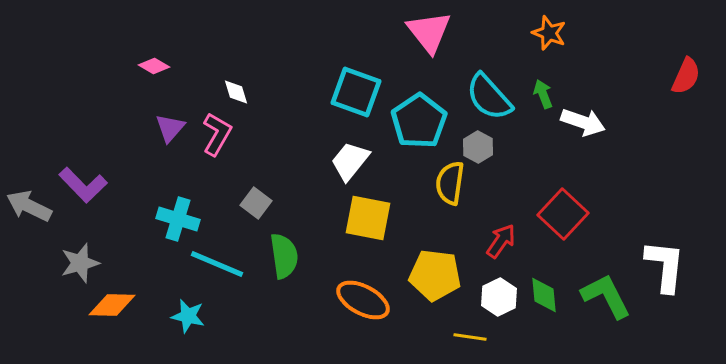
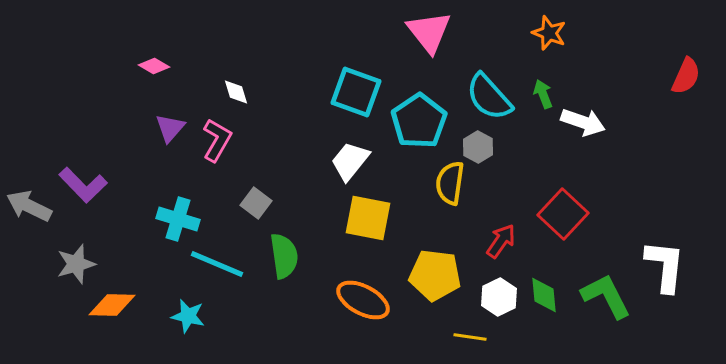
pink L-shape: moved 6 px down
gray star: moved 4 px left, 1 px down
